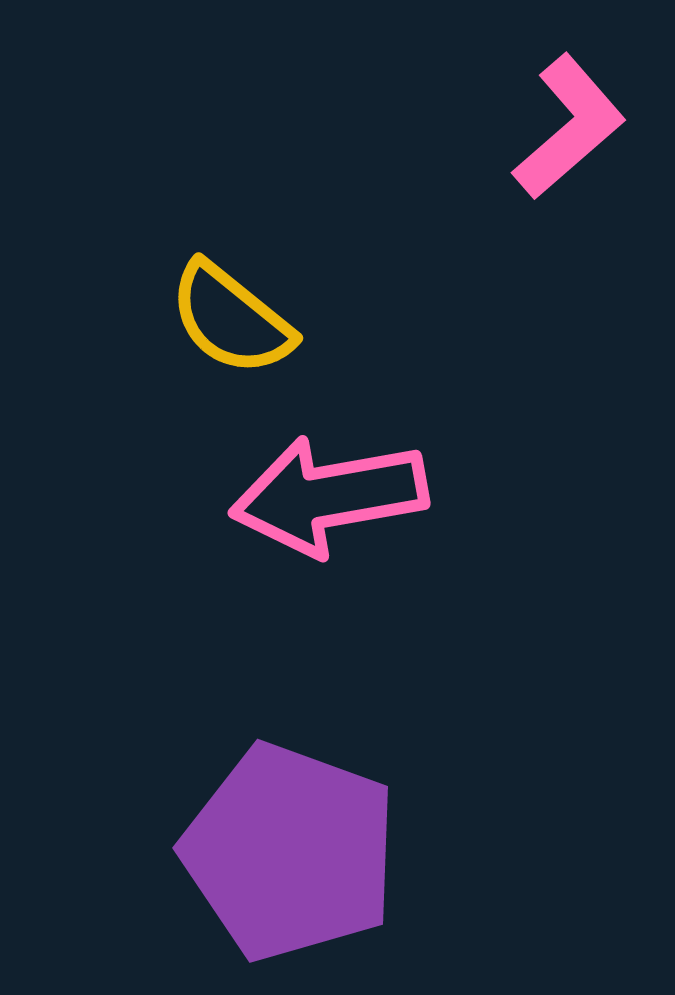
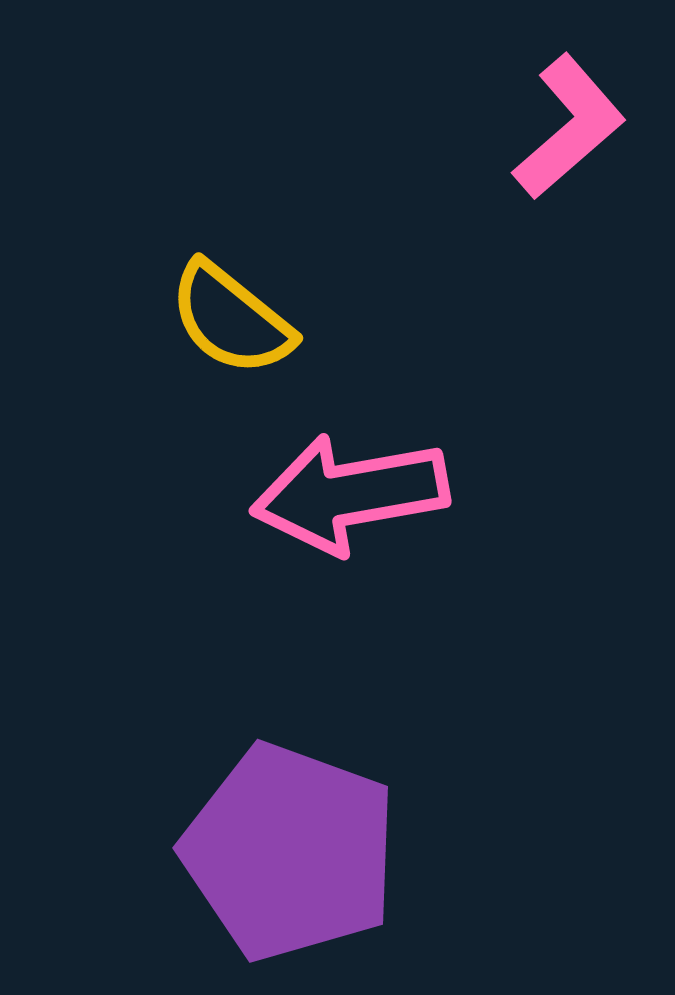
pink arrow: moved 21 px right, 2 px up
